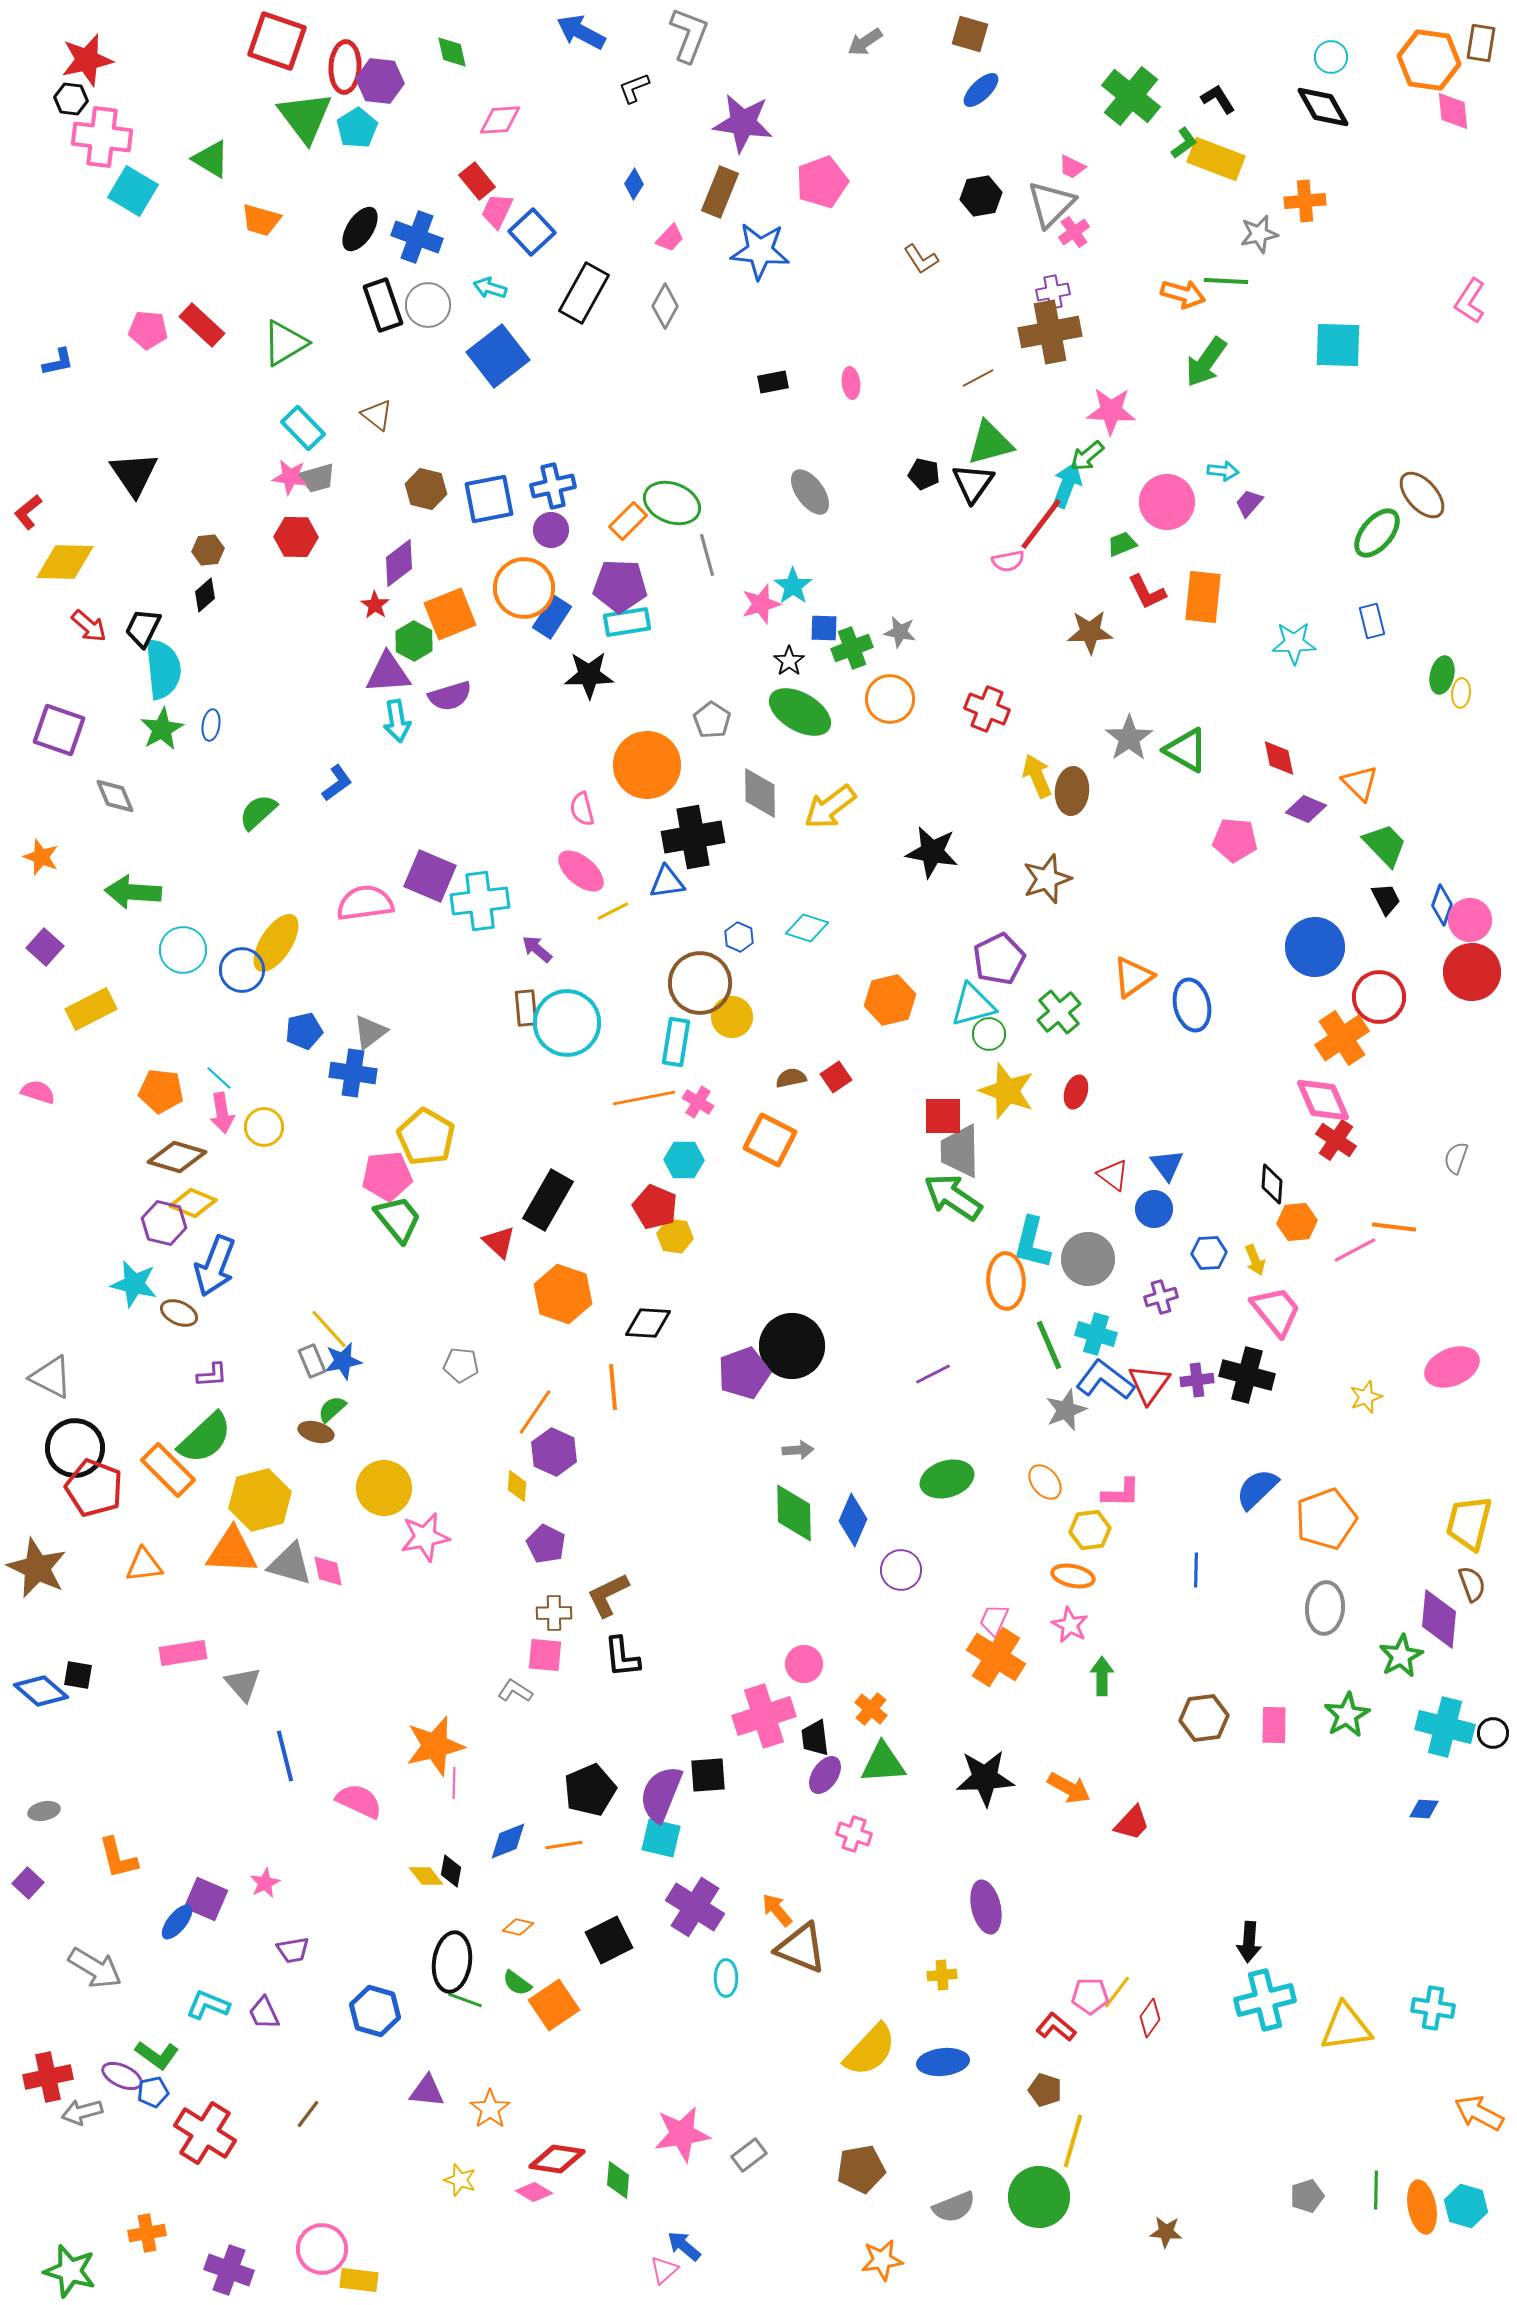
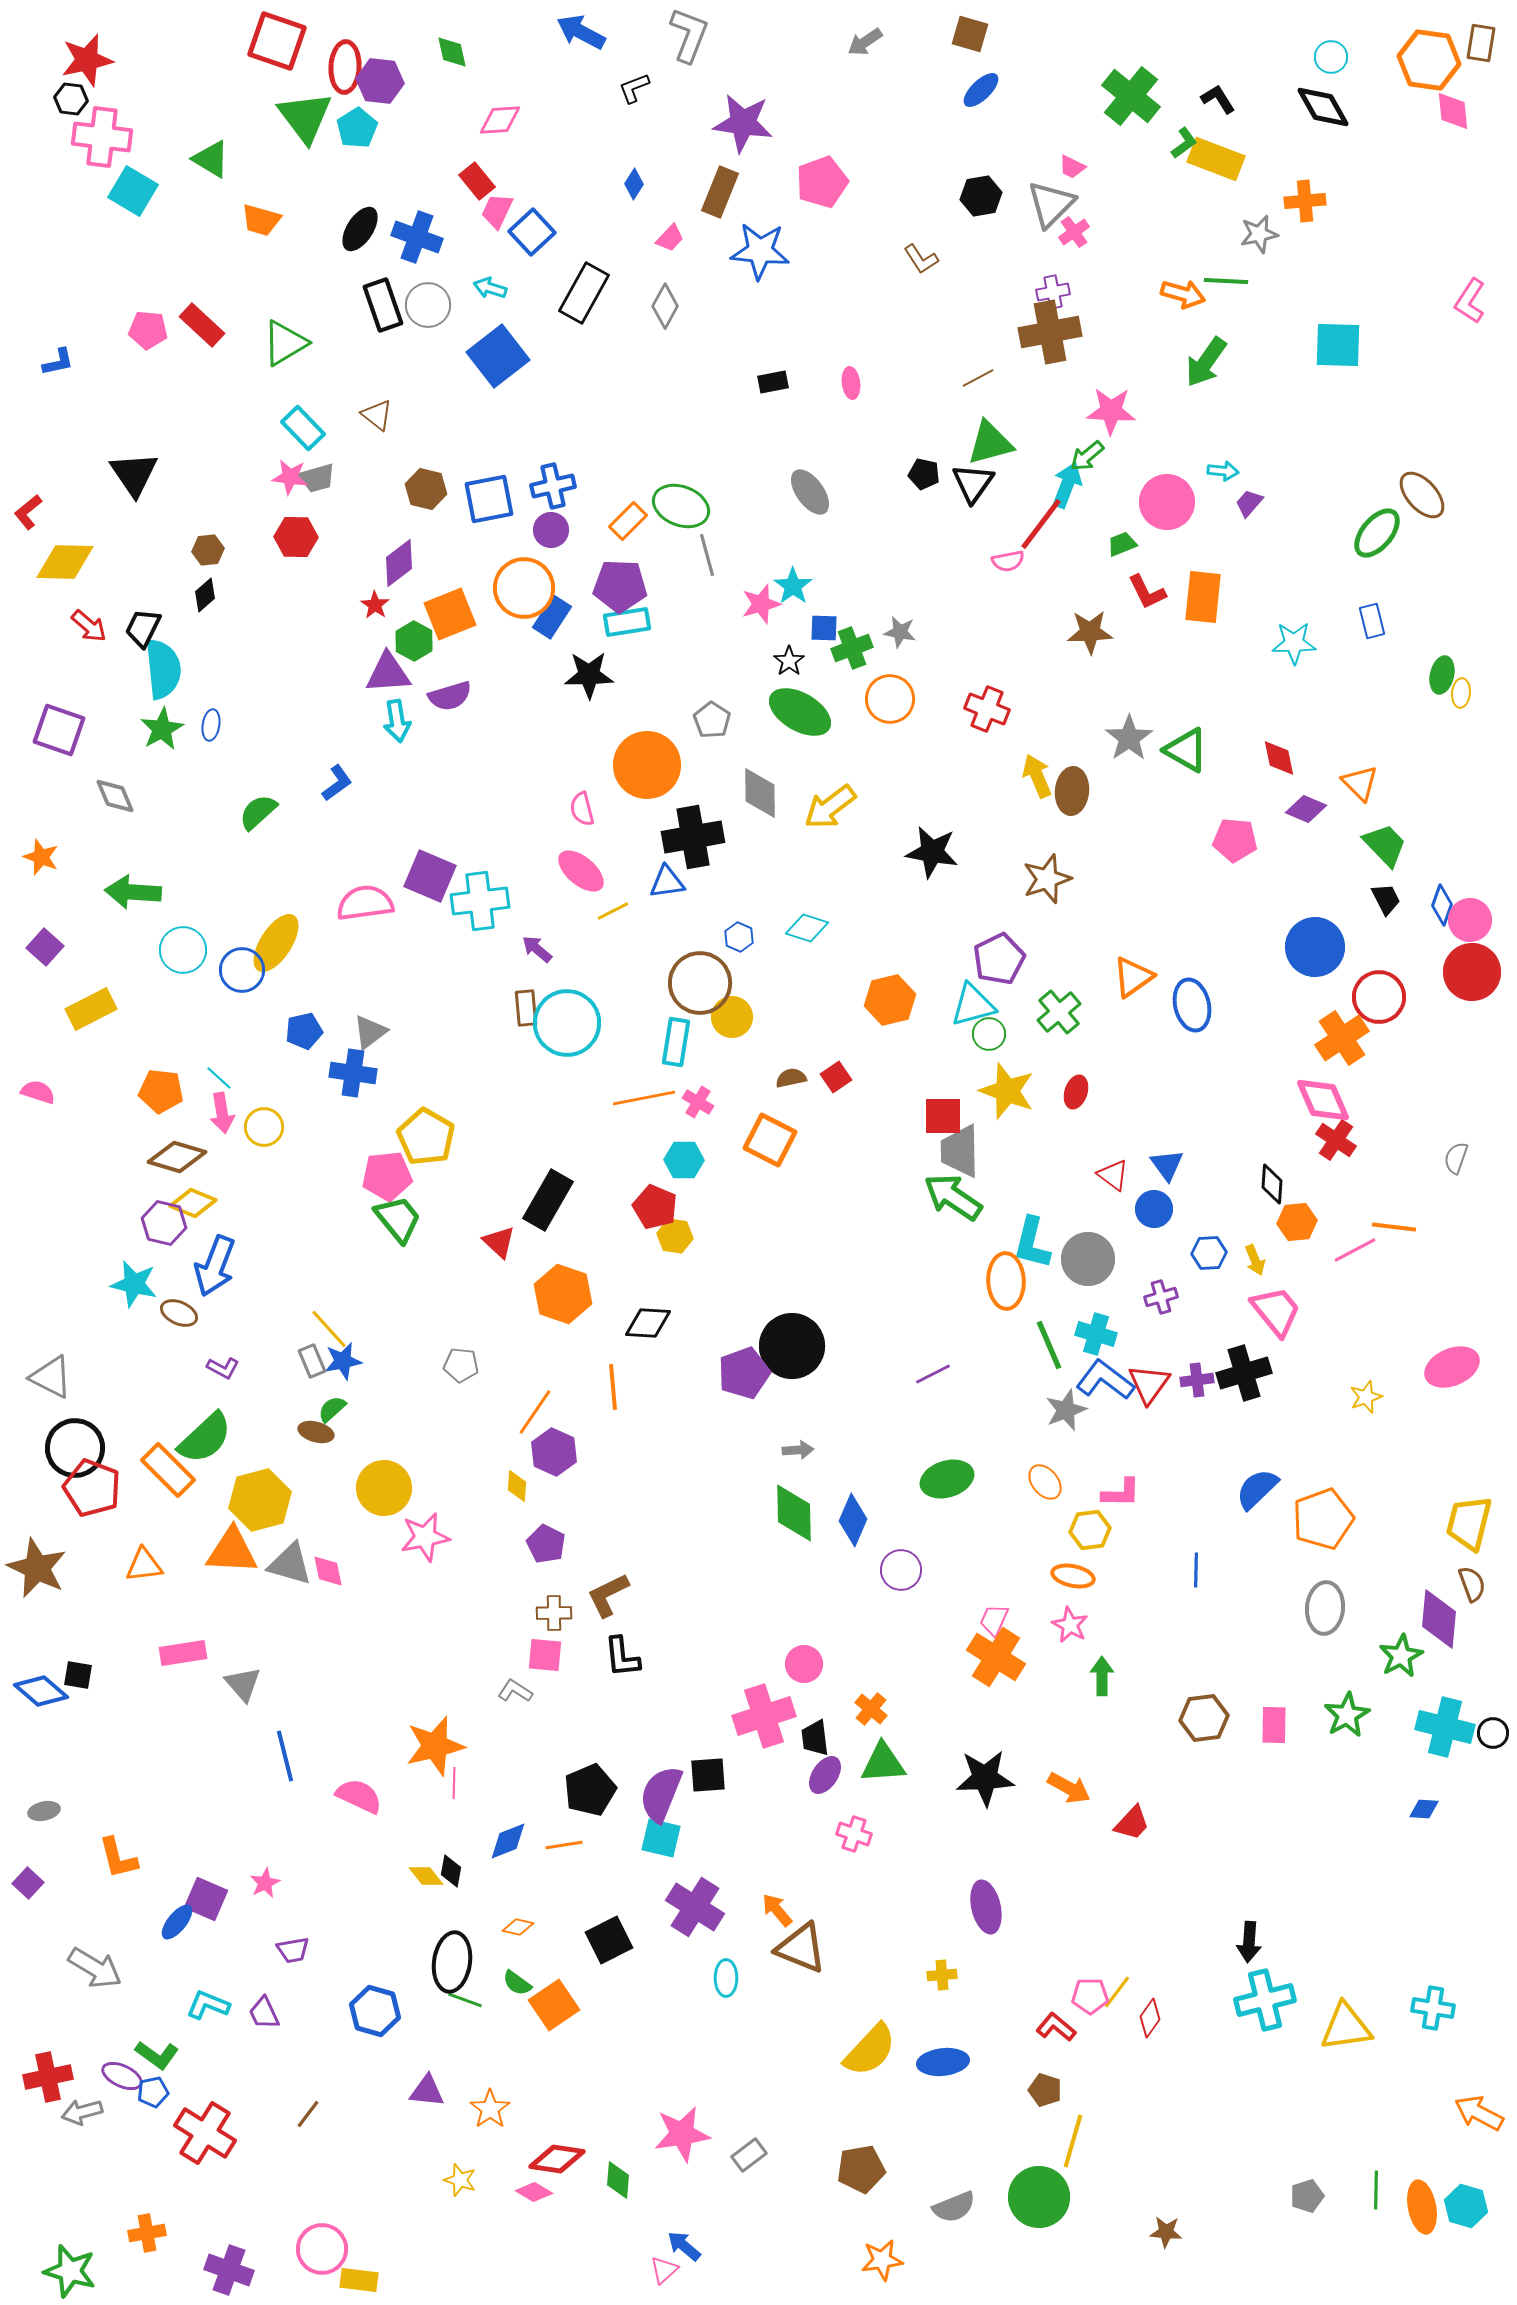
green ellipse at (672, 503): moved 9 px right, 3 px down
purple L-shape at (212, 1375): moved 11 px right, 7 px up; rotated 32 degrees clockwise
black cross at (1247, 1375): moved 3 px left, 2 px up; rotated 32 degrees counterclockwise
red pentagon at (94, 1488): moved 2 px left
orange pentagon at (1326, 1519): moved 3 px left
pink semicircle at (359, 1801): moved 5 px up
